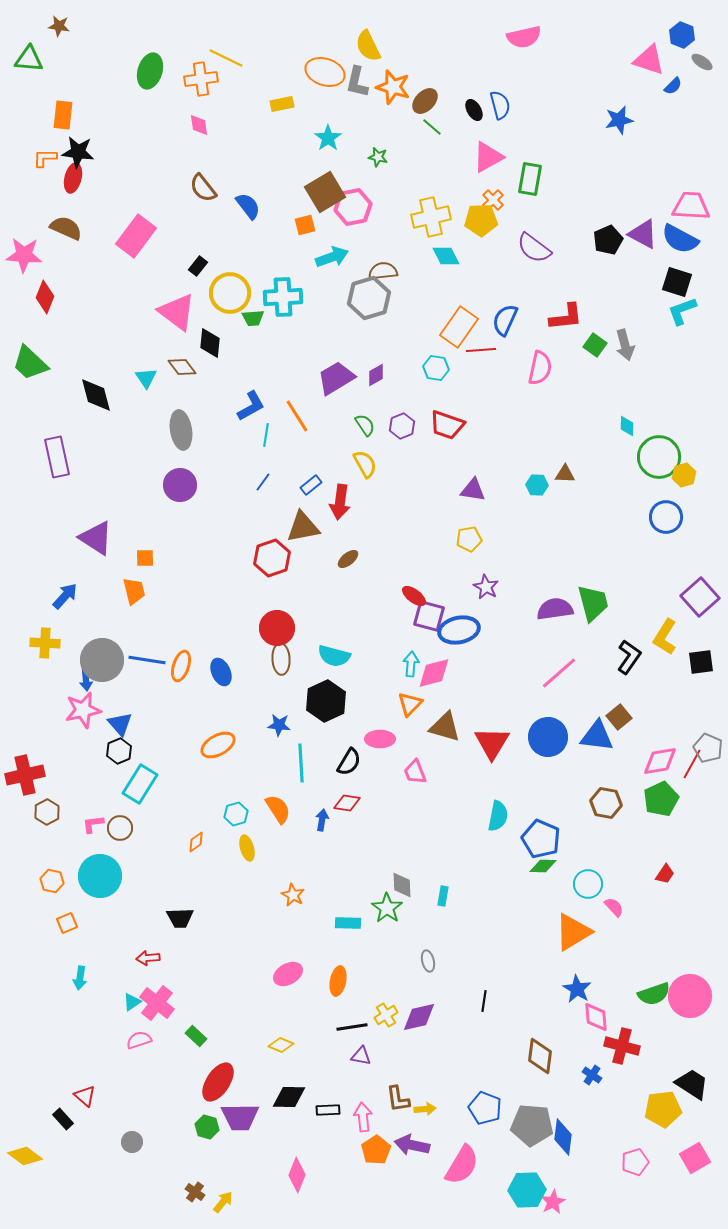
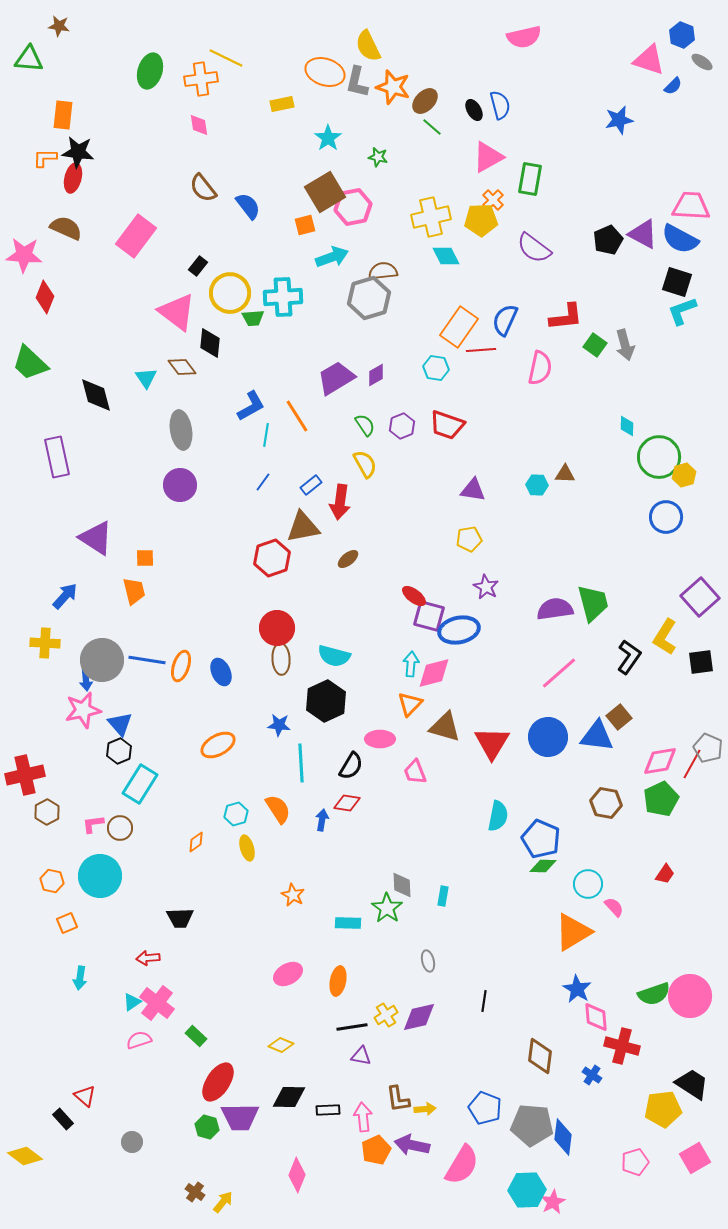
black semicircle at (349, 762): moved 2 px right, 4 px down
orange pentagon at (376, 1150): rotated 8 degrees clockwise
